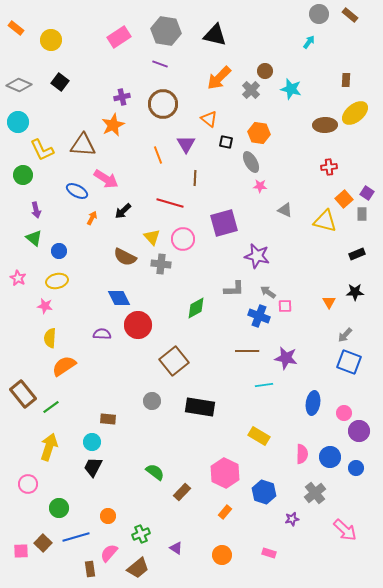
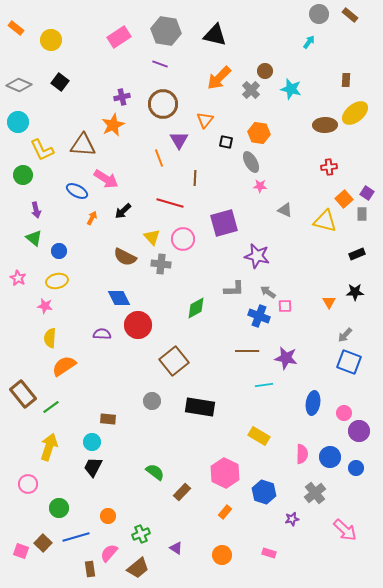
orange triangle at (209, 119): moved 4 px left, 1 px down; rotated 30 degrees clockwise
purple triangle at (186, 144): moved 7 px left, 4 px up
orange line at (158, 155): moved 1 px right, 3 px down
pink square at (21, 551): rotated 21 degrees clockwise
